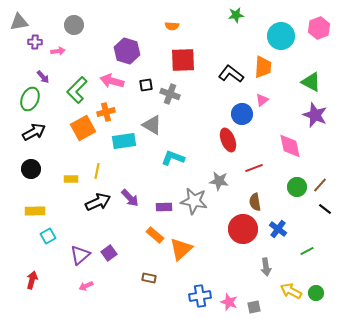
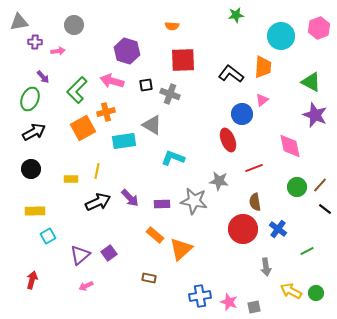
purple rectangle at (164, 207): moved 2 px left, 3 px up
